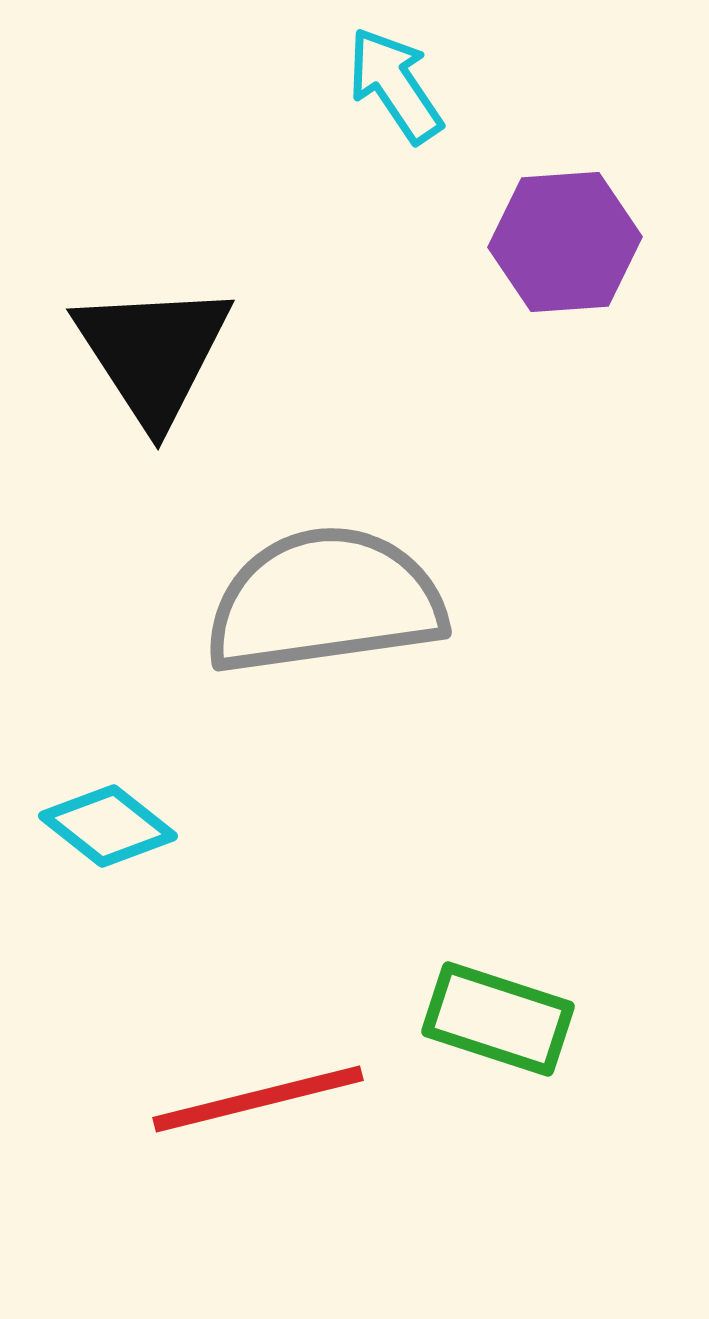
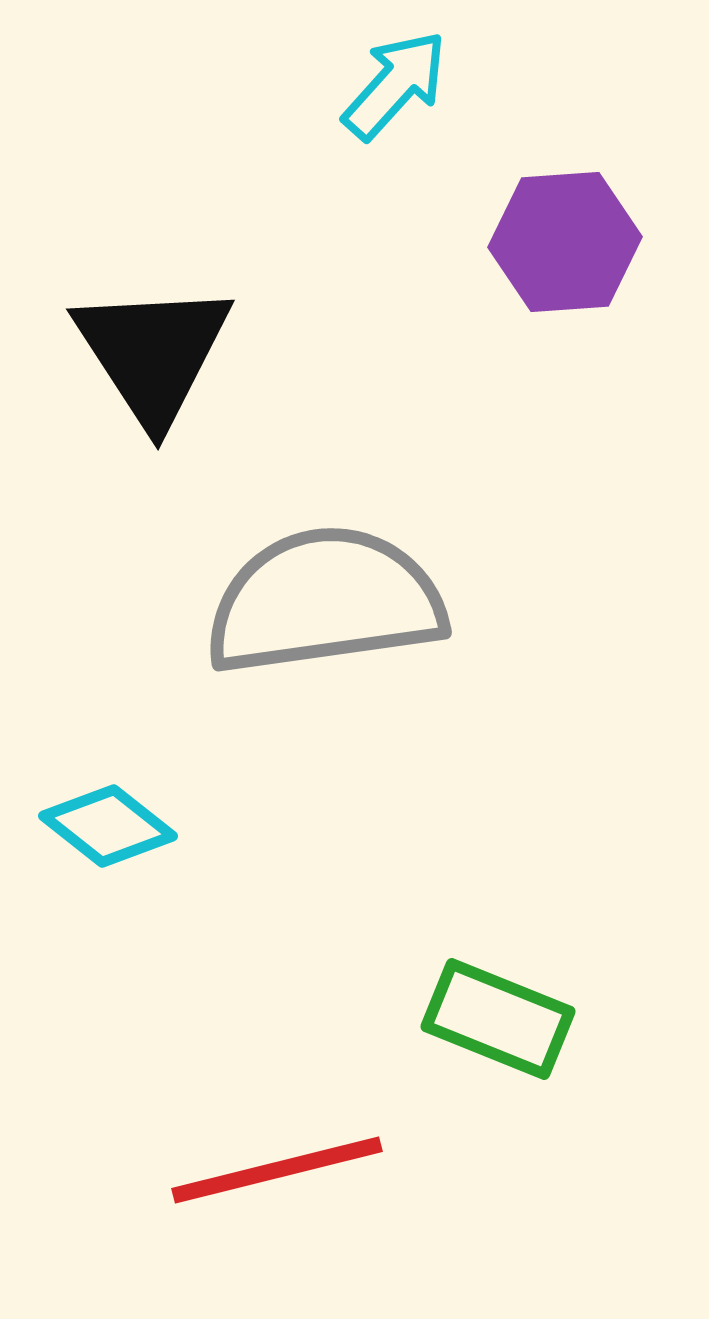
cyan arrow: rotated 76 degrees clockwise
green rectangle: rotated 4 degrees clockwise
red line: moved 19 px right, 71 px down
